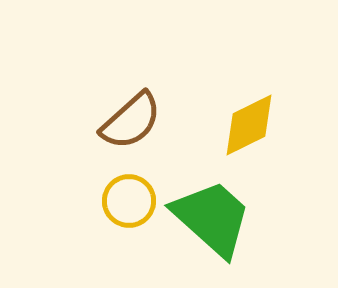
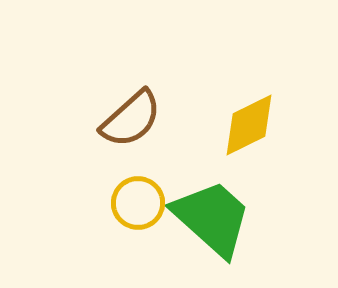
brown semicircle: moved 2 px up
yellow circle: moved 9 px right, 2 px down
